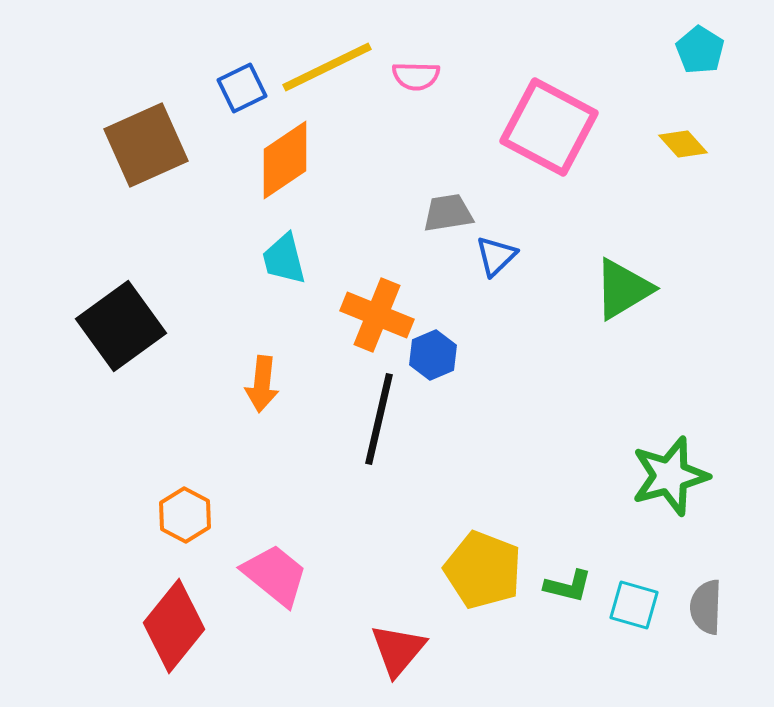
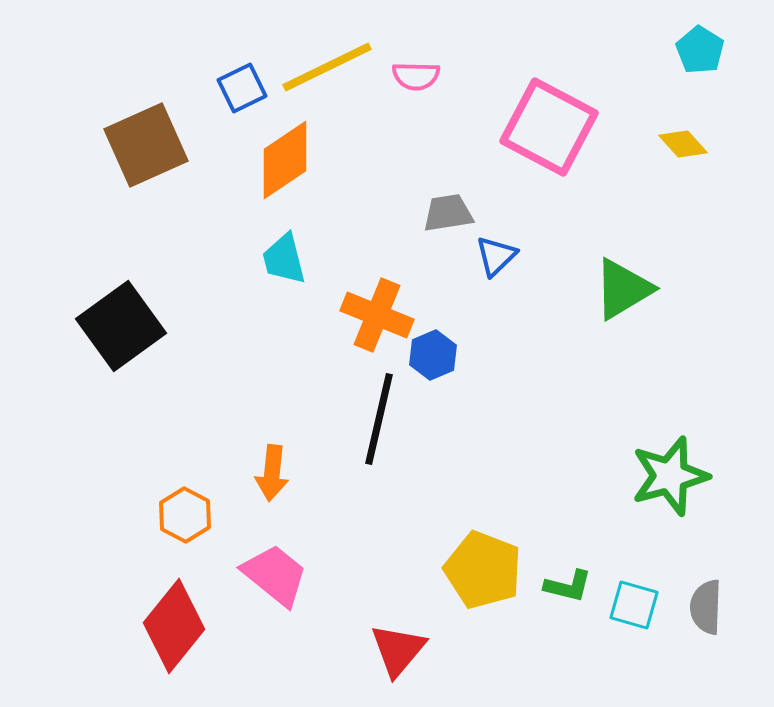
orange arrow: moved 10 px right, 89 px down
